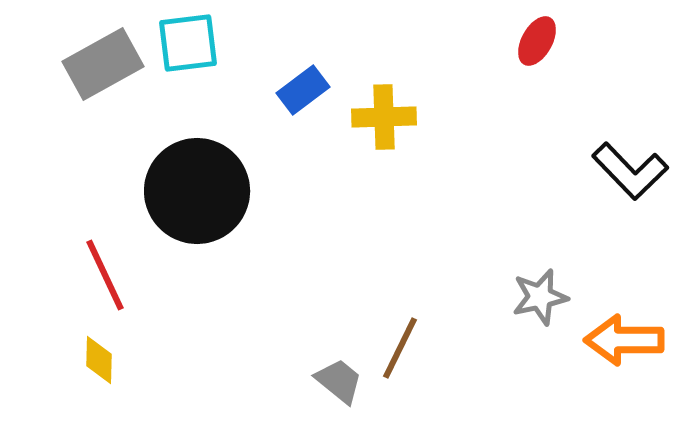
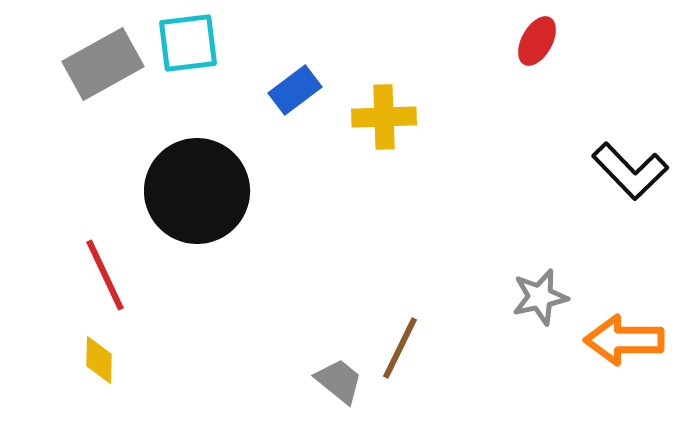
blue rectangle: moved 8 px left
